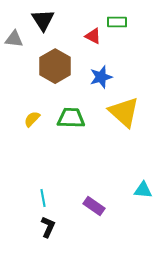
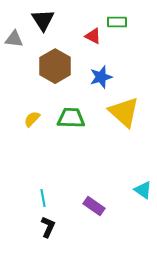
cyan triangle: rotated 30 degrees clockwise
